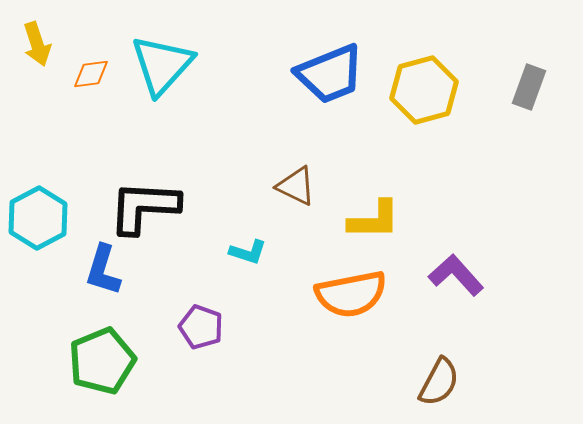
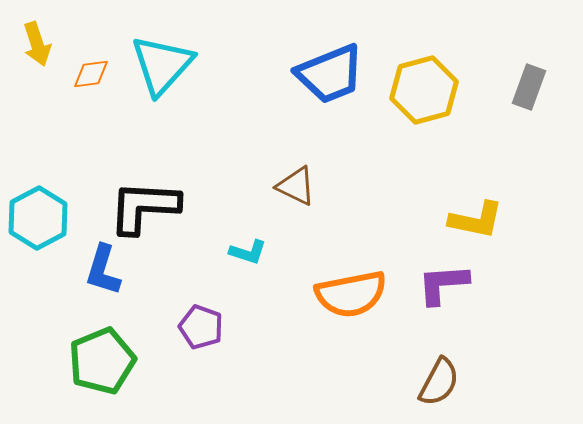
yellow L-shape: moved 102 px right; rotated 12 degrees clockwise
purple L-shape: moved 13 px left, 9 px down; rotated 52 degrees counterclockwise
